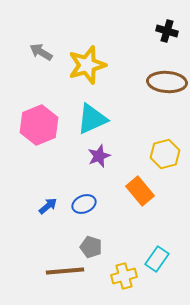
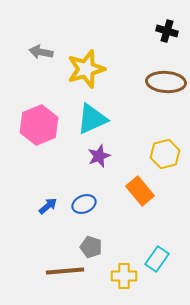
gray arrow: rotated 20 degrees counterclockwise
yellow star: moved 1 px left, 4 px down
brown ellipse: moved 1 px left
yellow cross: rotated 15 degrees clockwise
